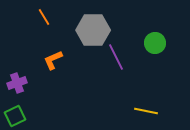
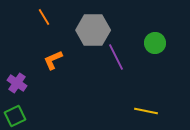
purple cross: rotated 36 degrees counterclockwise
